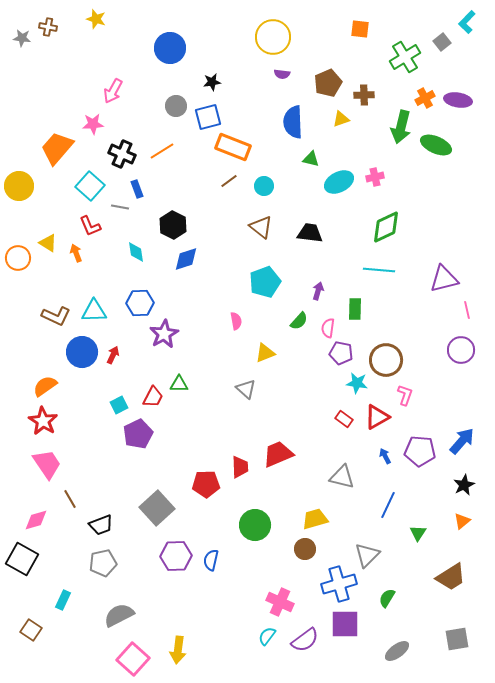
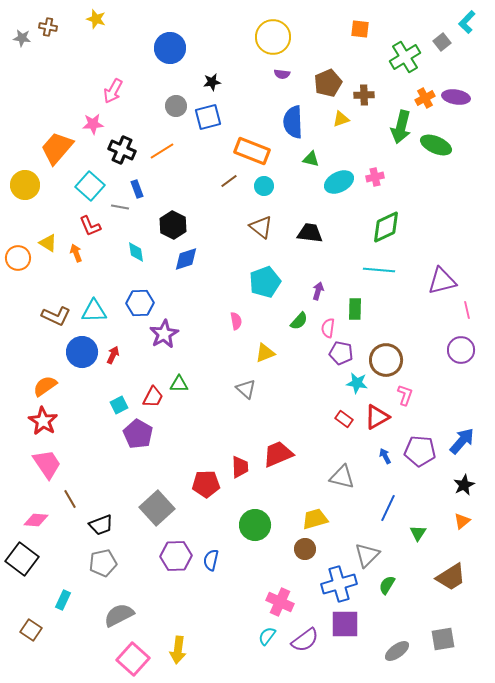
purple ellipse at (458, 100): moved 2 px left, 3 px up
orange rectangle at (233, 147): moved 19 px right, 4 px down
black cross at (122, 154): moved 4 px up
yellow circle at (19, 186): moved 6 px right, 1 px up
purple triangle at (444, 279): moved 2 px left, 2 px down
purple pentagon at (138, 434): rotated 16 degrees counterclockwise
blue line at (388, 505): moved 3 px down
pink diamond at (36, 520): rotated 20 degrees clockwise
black square at (22, 559): rotated 8 degrees clockwise
green semicircle at (387, 598): moved 13 px up
gray square at (457, 639): moved 14 px left
